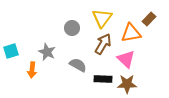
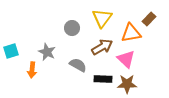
brown arrow: moved 1 px left, 3 px down; rotated 30 degrees clockwise
